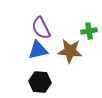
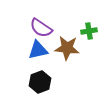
purple semicircle: rotated 30 degrees counterclockwise
brown star: moved 3 px left, 3 px up
black hexagon: rotated 25 degrees counterclockwise
